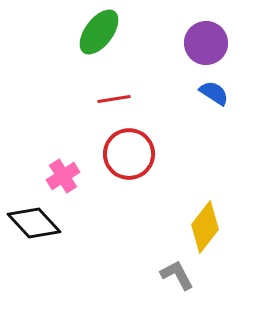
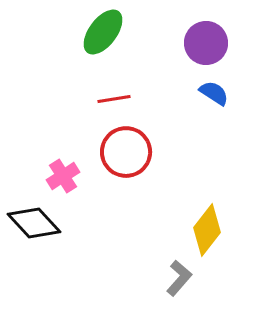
green ellipse: moved 4 px right
red circle: moved 3 px left, 2 px up
yellow diamond: moved 2 px right, 3 px down
gray L-shape: moved 2 px right, 3 px down; rotated 69 degrees clockwise
